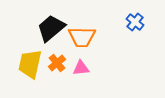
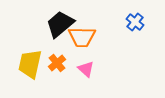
black trapezoid: moved 9 px right, 4 px up
pink triangle: moved 5 px right, 1 px down; rotated 48 degrees clockwise
